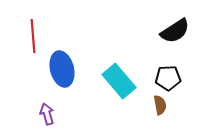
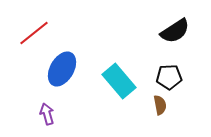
red line: moved 1 px right, 3 px up; rotated 56 degrees clockwise
blue ellipse: rotated 44 degrees clockwise
black pentagon: moved 1 px right, 1 px up
